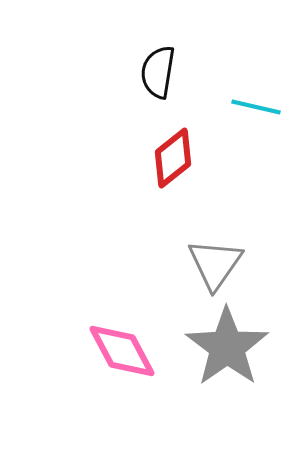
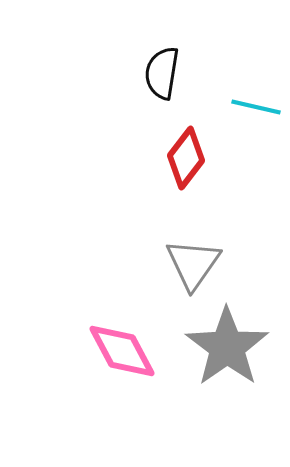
black semicircle: moved 4 px right, 1 px down
red diamond: moved 13 px right; rotated 14 degrees counterclockwise
gray triangle: moved 22 px left
